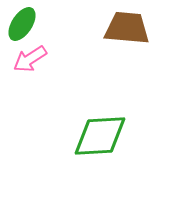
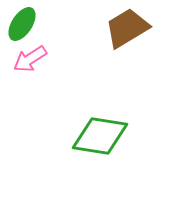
brown trapezoid: rotated 36 degrees counterclockwise
green diamond: rotated 12 degrees clockwise
